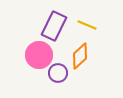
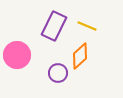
yellow line: moved 1 px down
pink circle: moved 22 px left
